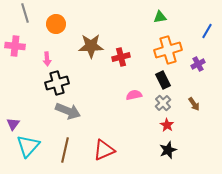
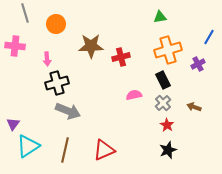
blue line: moved 2 px right, 6 px down
brown arrow: moved 3 px down; rotated 144 degrees clockwise
cyan triangle: rotated 15 degrees clockwise
